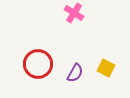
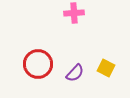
pink cross: rotated 36 degrees counterclockwise
purple semicircle: rotated 12 degrees clockwise
